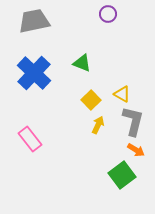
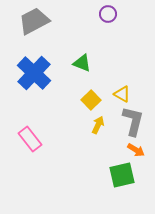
gray trapezoid: rotated 16 degrees counterclockwise
green square: rotated 24 degrees clockwise
